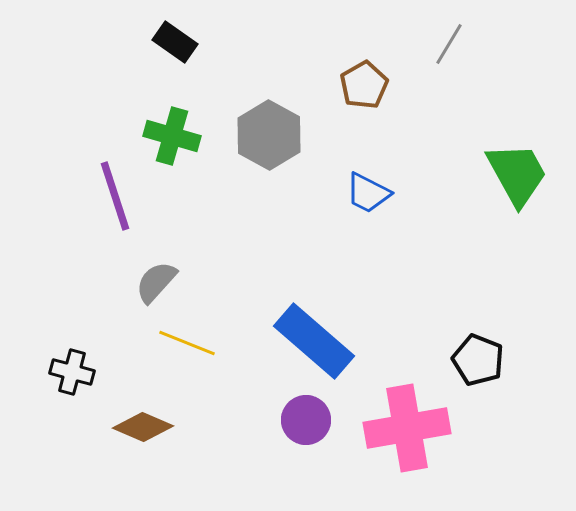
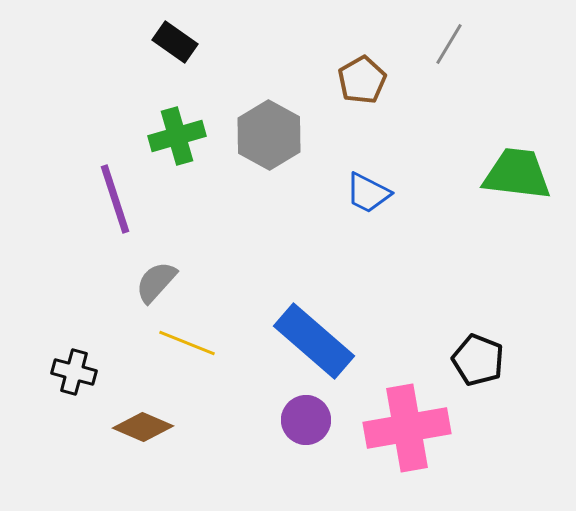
brown pentagon: moved 2 px left, 5 px up
green cross: moved 5 px right; rotated 32 degrees counterclockwise
green trapezoid: rotated 54 degrees counterclockwise
purple line: moved 3 px down
black cross: moved 2 px right
